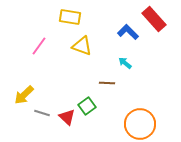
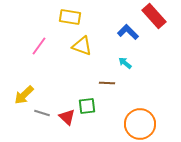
red rectangle: moved 3 px up
green square: rotated 30 degrees clockwise
